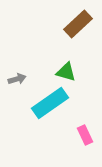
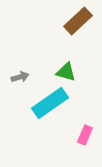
brown rectangle: moved 3 px up
gray arrow: moved 3 px right, 2 px up
pink rectangle: rotated 48 degrees clockwise
